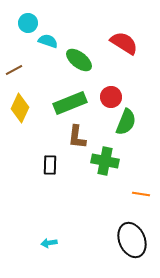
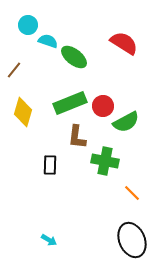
cyan circle: moved 2 px down
green ellipse: moved 5 px left, 3 px up
brown line: rotated 24 degrees counterclockwise
red circle: moved 8 px left, 9 px down
yellow diamond: moved 3 px right, 4 px down; rotated 8 degrees counterclockwise
green semicircle: rotated 40 degrees clockwise
orange line: moved 9 px left, 1 px up; rotated 36 degrees clockwise
cyan arrow: moved 3 px up; rotated 140 degrees counterclockwise
